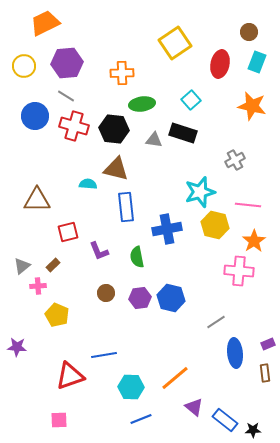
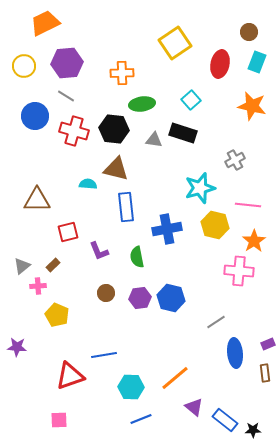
red cross at (74, 126): moved 5 px down
cyan star at (200, 192): moved 4 px up
